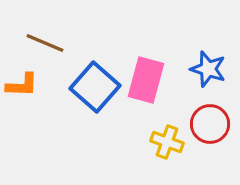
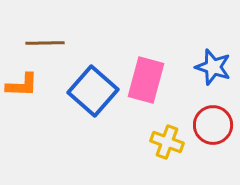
brown line: rotated 24 degrees counterclockwise
blue star: moved 5 px right, 2 px up
blue square: moved 2 px left, 4 px down
red circle: moved 3 px right, 1 px down
